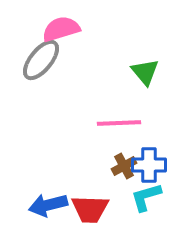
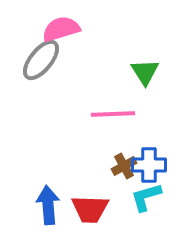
green triangle: rotated 8 degrees clockwise
pink line: moved 6 px left, 9 px up
blue arrow: rotated 99 degrees clockwise
